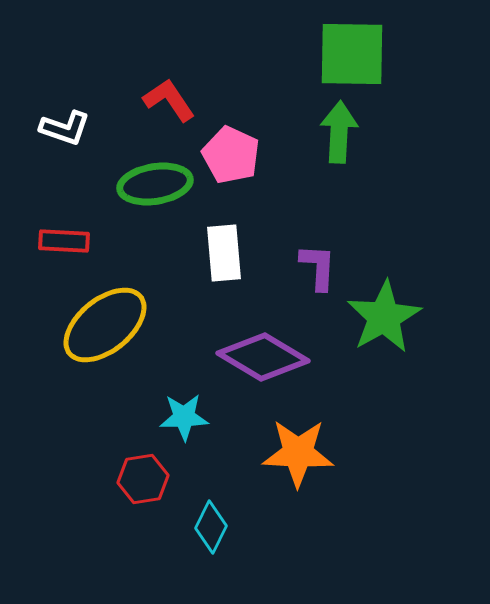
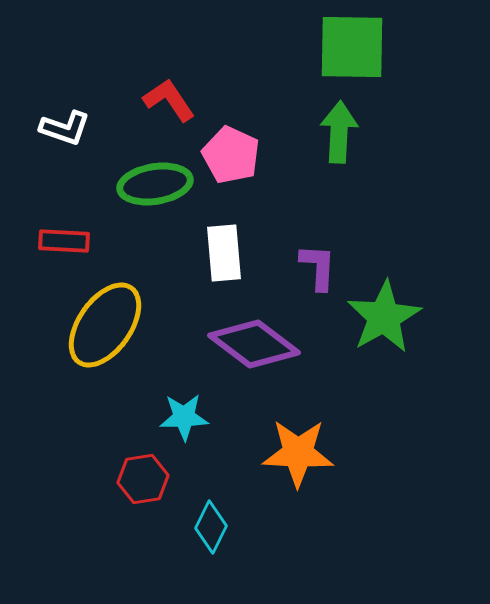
green square: moved 7 px up
yellow ellipse: rotated 16 degrees counterclockwise
purple diamond: moved 9 px left, 13 px up; rotated 6 degrees clockwise
